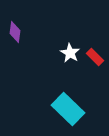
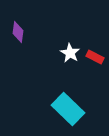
purple diamond: moved 3 px right
red rectangle: rotated 18 degrees counterclockwise
